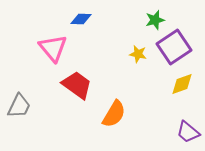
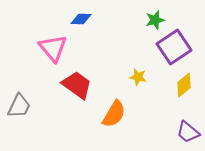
yellow star: moved 23 px down
yellow diamond: moved 2 px right, 1 px down; rotated 20 degrees counterclockwise
